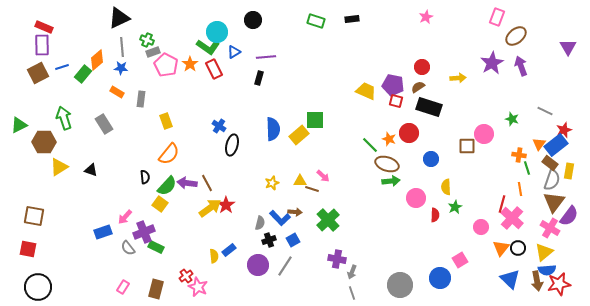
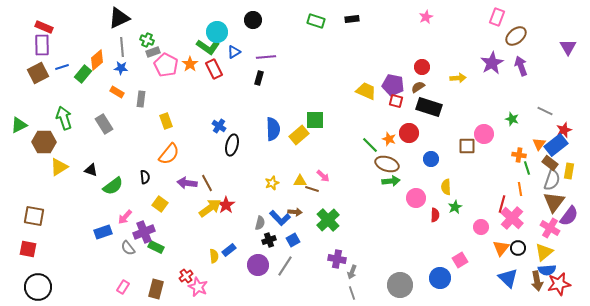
green semicircle at (167, 186): moved 54 px left; rotated 10 degrees clockwise
blue triangle at (510, 279): moved 2 px left, 1 px up
